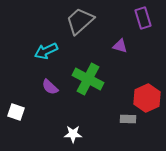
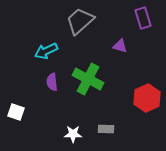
purple semicircle: moved 2 px right, 5 px up; rotated 42 degrees clockwise
gray rectangle: moved 22 px left, 10 px down
